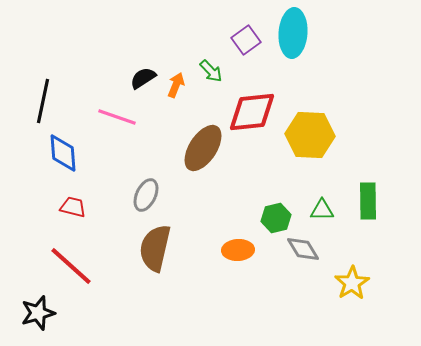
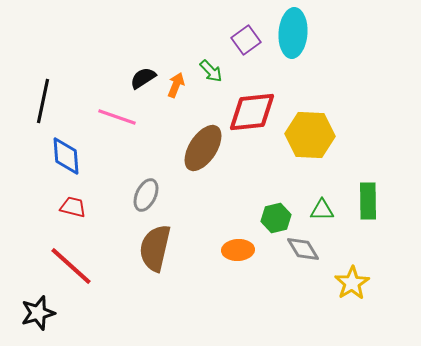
blue diamond: moved 3 px right, 3 px down
